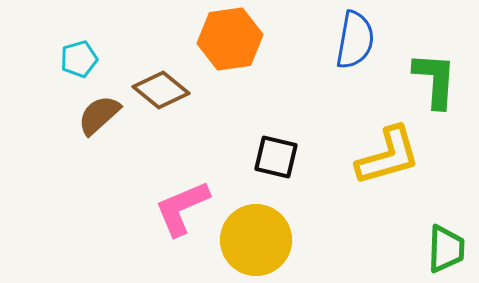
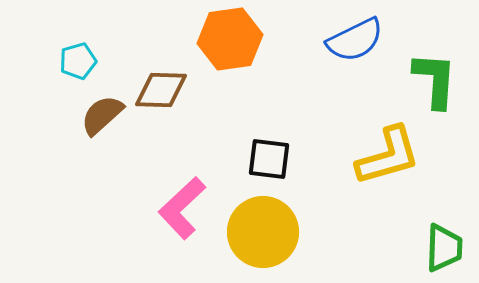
blue semicircle: rotated 54 degrees clockwise
cyan pentagon: moved 1 px left, 2 px down
brown diamond: rotated 38 degrees counterclockwise
brown semicircle: moved 3 px right
black square: moved 7 px left, 2 px down; rotated 6 degrees counterclockwise
pink L-shape: rotated 20 degrees counterclockwise
yellow circle: moved 7 px right, 8 px up
green trapezoid: moved 2 px left, 1 px up
